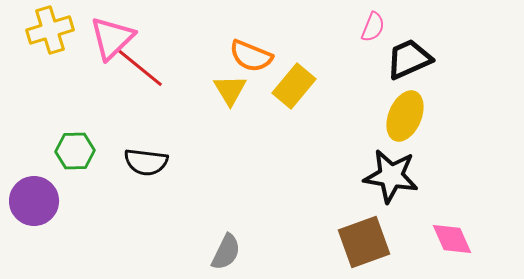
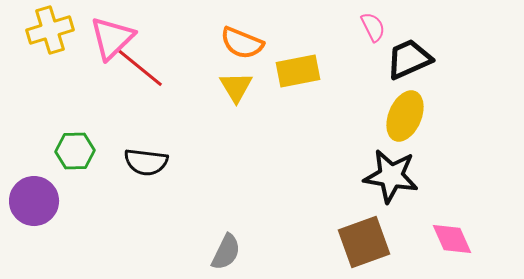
pink semicircle: rotated 48 degrees counterclockwise
orange semicircle: moved 9 px left, 13 px up
yellow rectangle: moved 4 px right, 15 px up; rotated 39 degrees clockwise
yellow triangle: moved 6 px right, 3 px up
